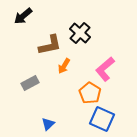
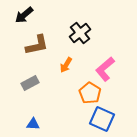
black arrow: moved 1 px right, 1 px up
black cross: rotated 10 degrees clockwise
brown L-shape: moved 13 px left
orange arrow: moved 2 px right, 1 px up
blue triangle: moved 15 px left; rotated 48 degrees clockwise
